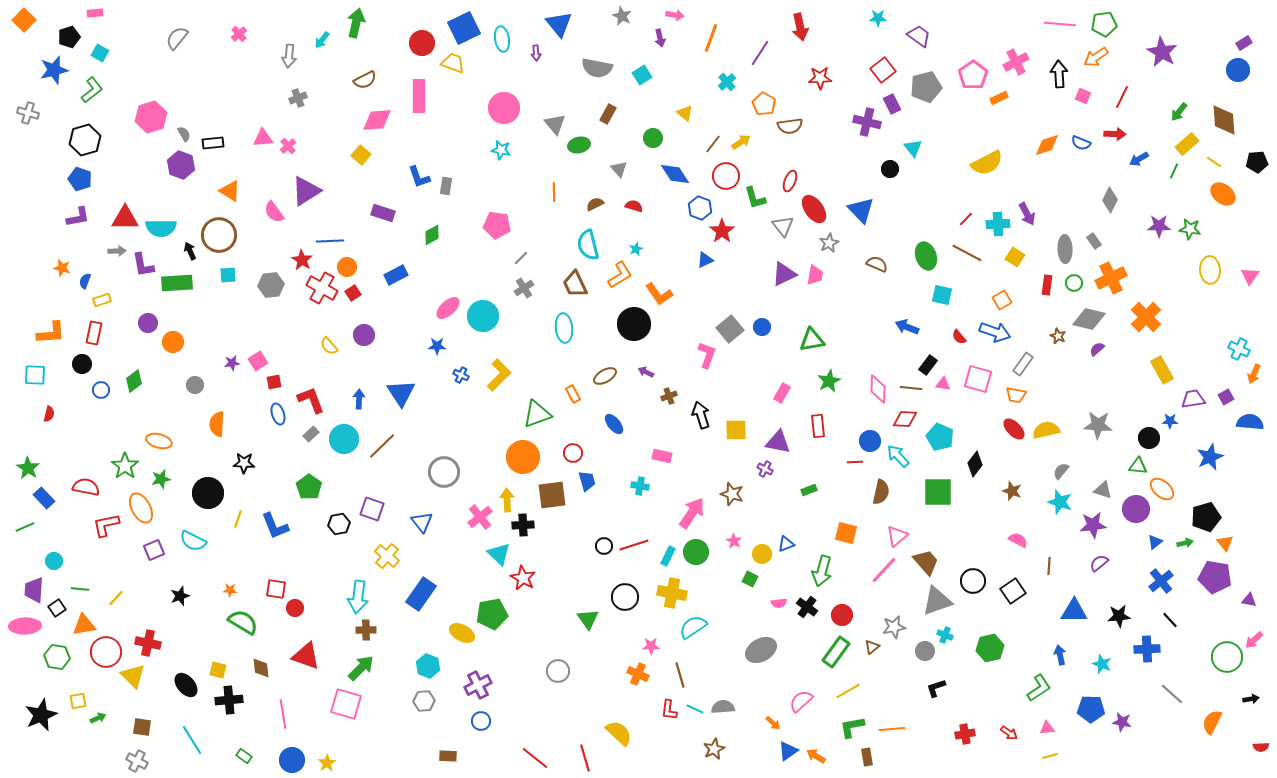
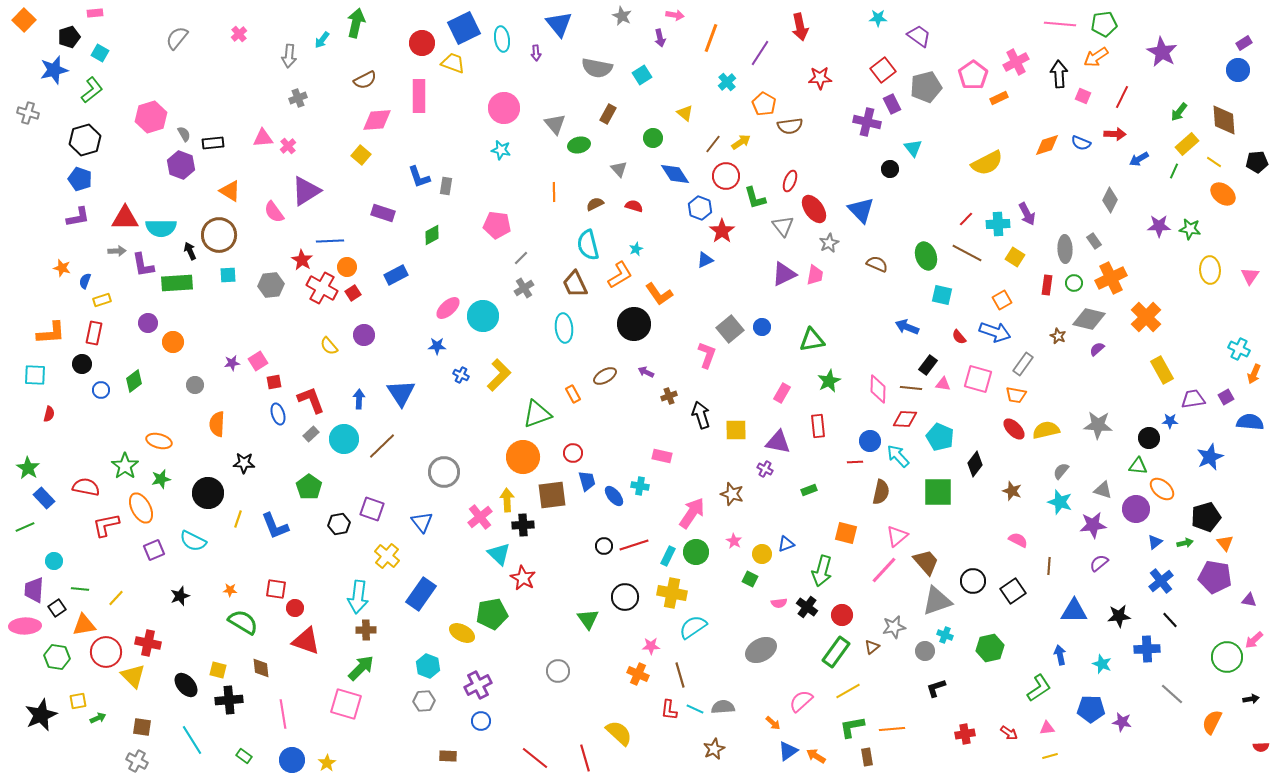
blue ellipse at (614, 424): moved 72 px down
red triangle at (306, 656): moved 15 px up
